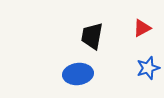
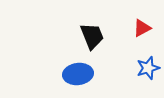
black trapezoid: rotated 148 degrees clockwise
